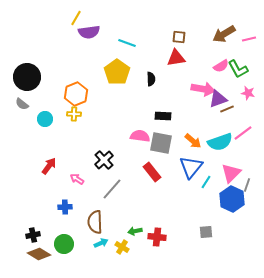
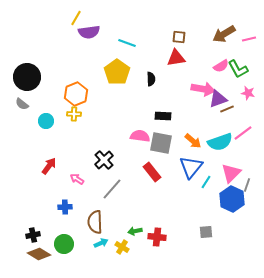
cyan circle at (45, 119): moved 1 px right, 2 px down
